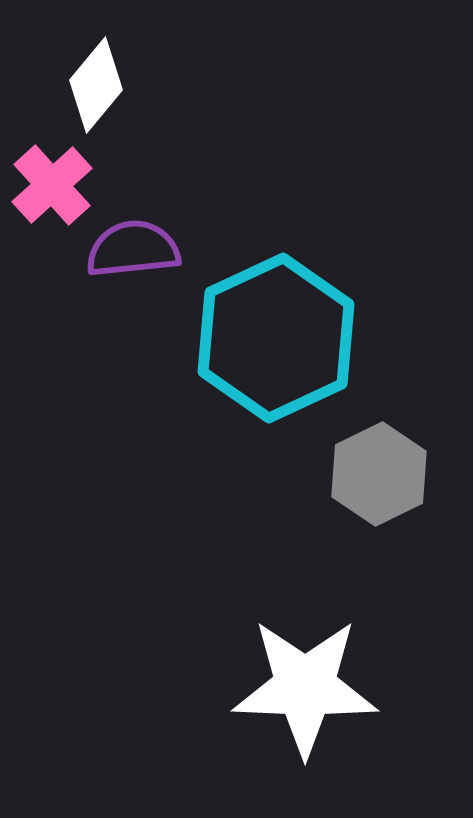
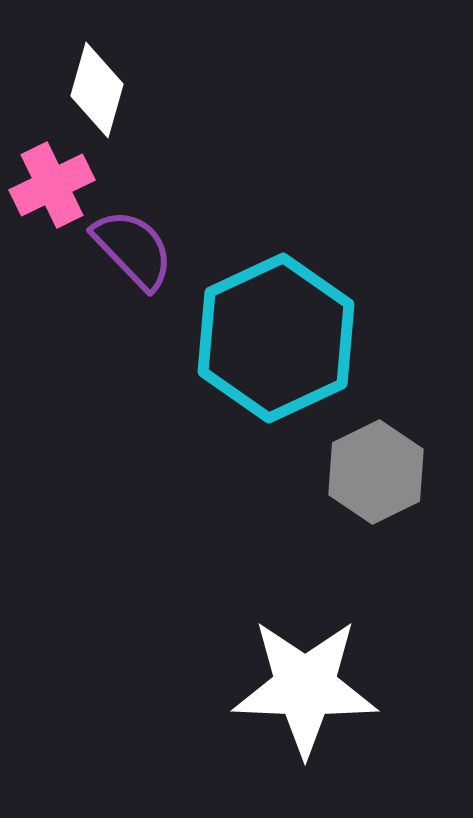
white diamond: moved 1 px right, 5 px down; rotated 24 degrees counterclockwise
pink cross: rotated 16 degrees clockwise
purple semicircle: rotated 52 degrees clockwise
gray hexagon: moved 3 px left, 2 px up
